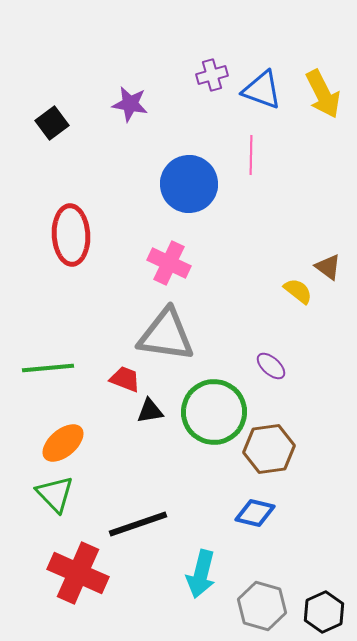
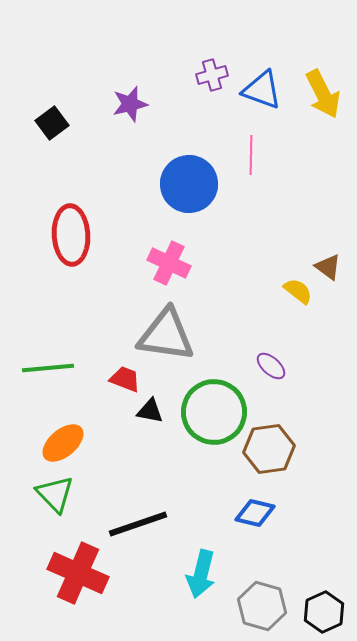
purple star: rotated 24 degrees counterclockwise
black triangle: rotated 20 degrees clockwise
